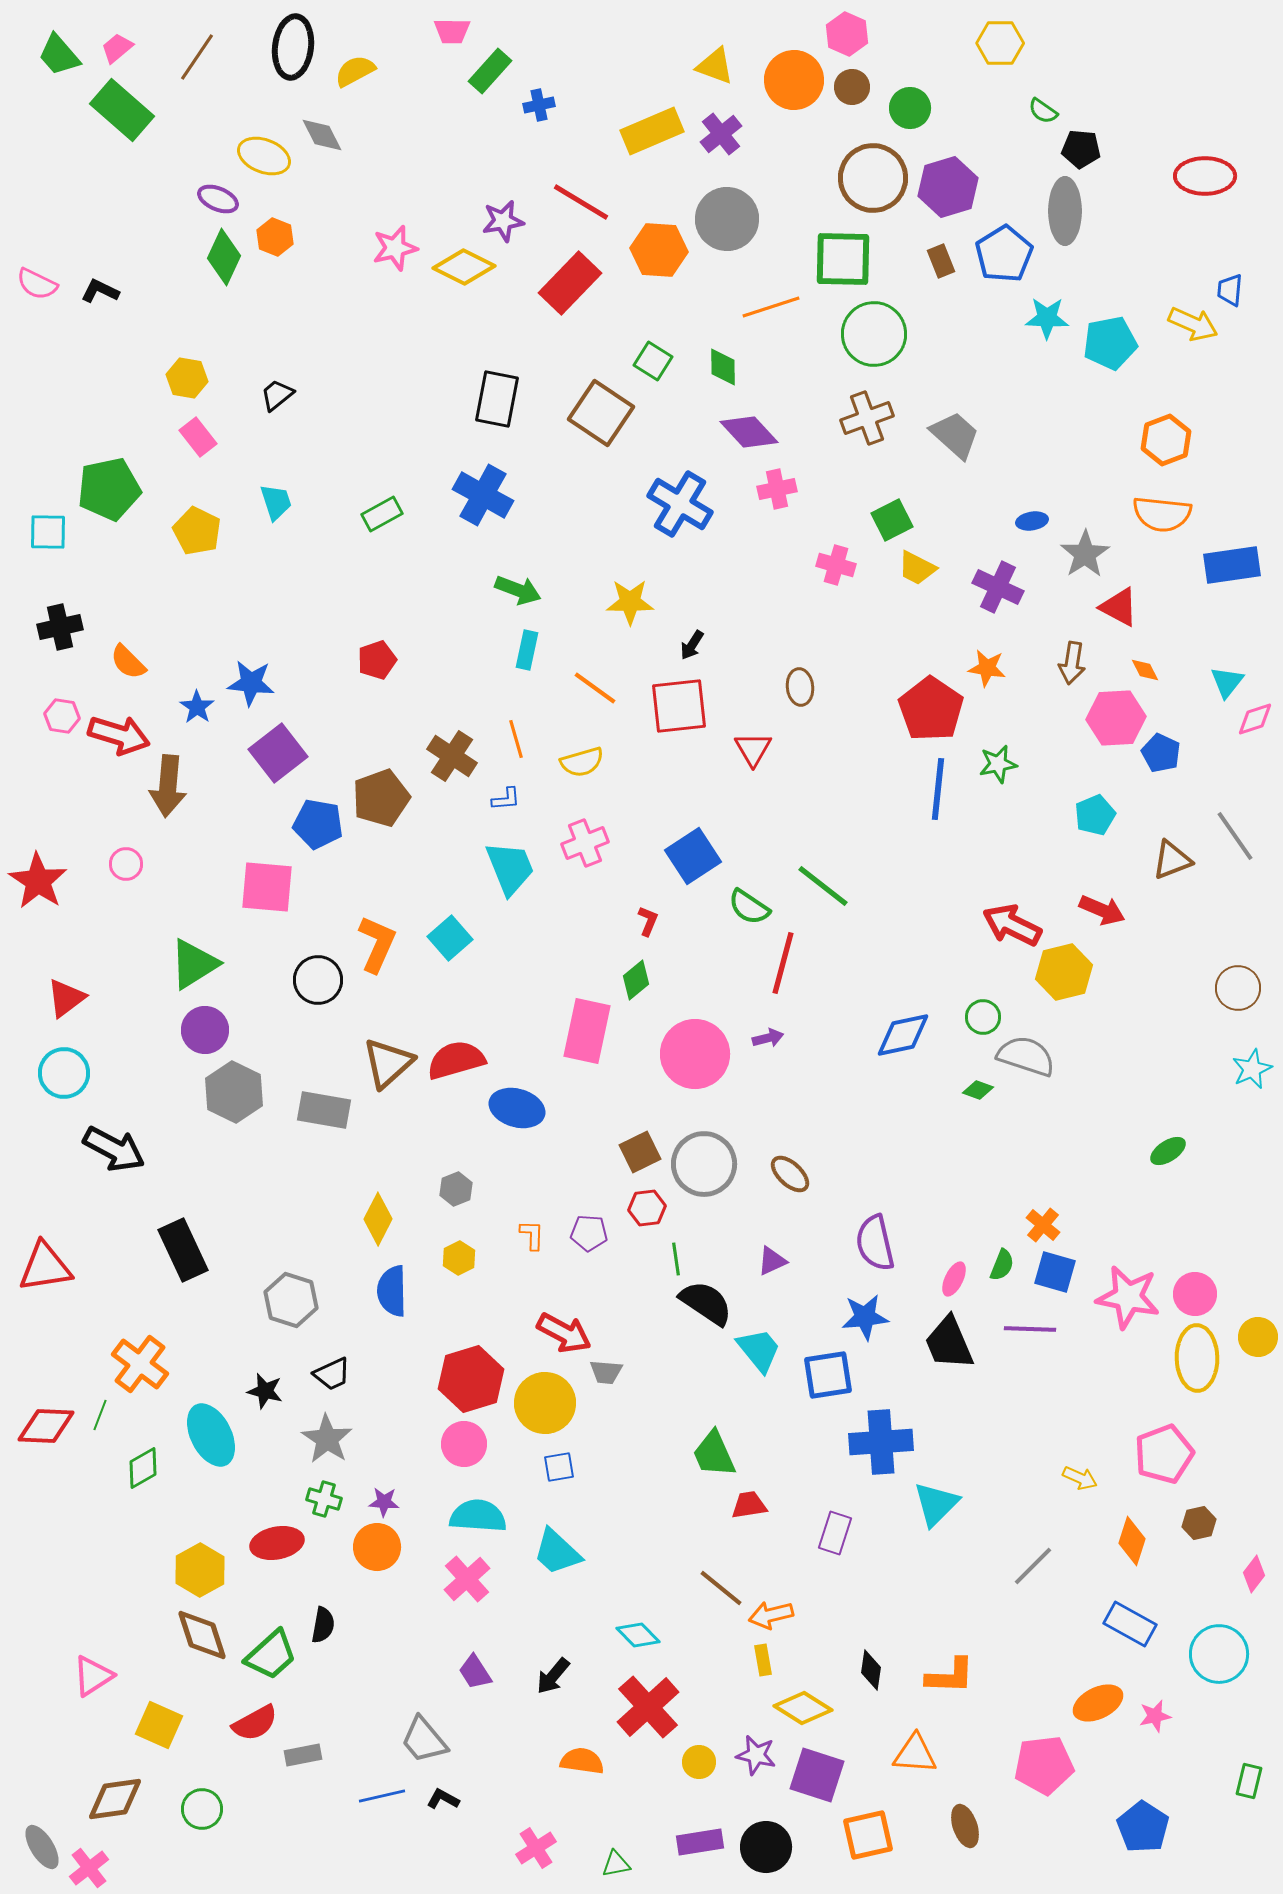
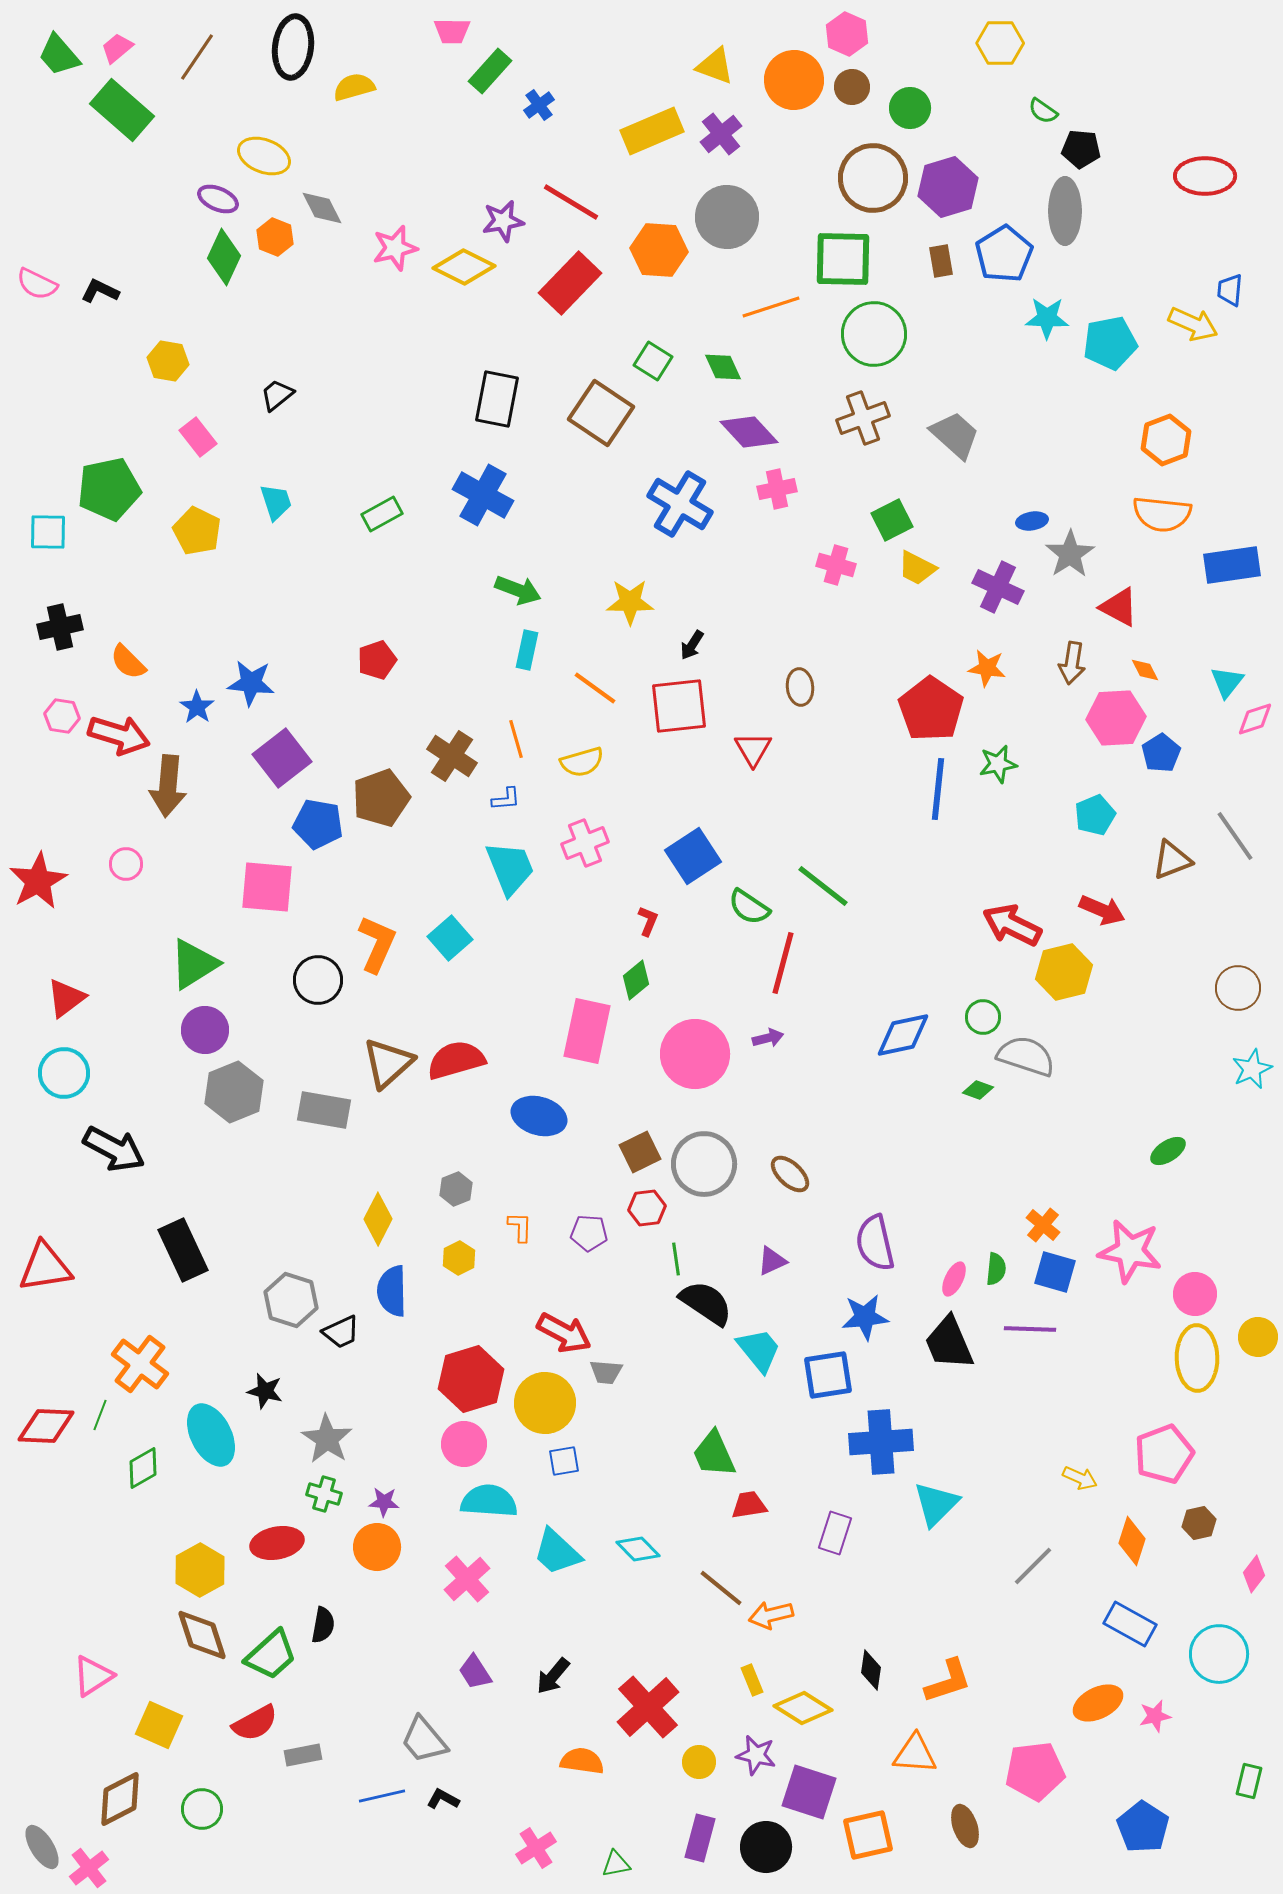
yellow semicircle at (355, 71): moved 1 px left, 16 px down; rotated 12 degrees clockwise
blue cross at (539, 105): rotated 24 degrees counterclockwise
gray diamond at (322, 135): moved 73 px down
red line at (581, 202): moved 10 px left
gray circle at (727, 219): moved 2 px up
brown rectangle at (941, 261): rotated 12 degrees clockwise
green diamond at (723, 367): rotated 24 degrees counterclockwise
yellow hexagon at (187, 378): moved 19 px left, 17 px up
brown cross at (867, 418): moved 4 px left
gray star at (1085, 554): moved 15 px left
purple square at (278, 753): moved 4 px right, 5 px down
blue pentagon at (1161, 753): rotated 15 degrees clockwise
red star at (38, 881): rotated 10 degrees clockwise
gray hexagon at (234, 1092): rotated 12 degrees clockwise
blue ellipse at (517, 1108): moved 22 px right, 8 px down
orange L-shape at (532, 1235): moved 12 px left, 8 px up
green semicircle at (1002, 1265): moved 6 px left, 4 px down; rotated 16 degrees counterclockwise
pink star at (1128, 1297): moved 2 px right, 46 px up
black trapezoid at (332, 1374): moved 9 px right, 42 px up
blue square at (559, 1467): moved 5 px right, 6 px up
green cross at (324, 1499): moved 5 px up
cyan semicircle at (478, 1516): moved 11 px right, 15 px up
cyan diamond at (638, 1635): moved 86 px up
yellow rectangle at (763, 1660): moved 11 px left, 20 px down; rotated 12 degrees counterclockwise
orange L-shape at (950, 1676): moved 2 px left, 5 px down; rotated 20 degrees counterclockwise
pink pentagon at (1044, 1765): moved 9 px left, 6 px down
purple square at (817, 1775): moved 8 px left, 17 px down
brown diamond at (115, 1799): moved 5 px right; rotated 20 degrees counterclockwise
purple rectangle at (700, 1842): moved 4 px up; rotated 66 degrees counterclockwise
